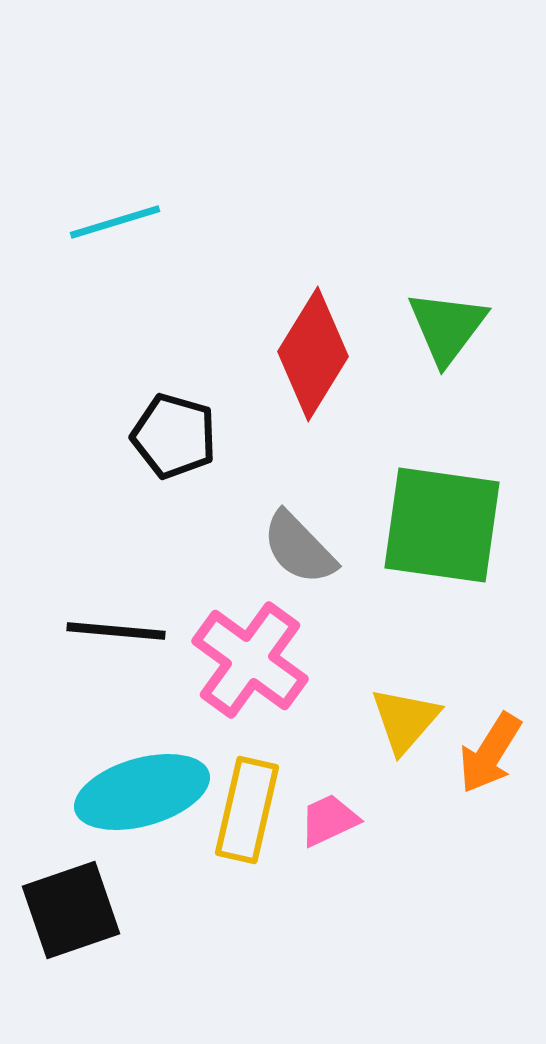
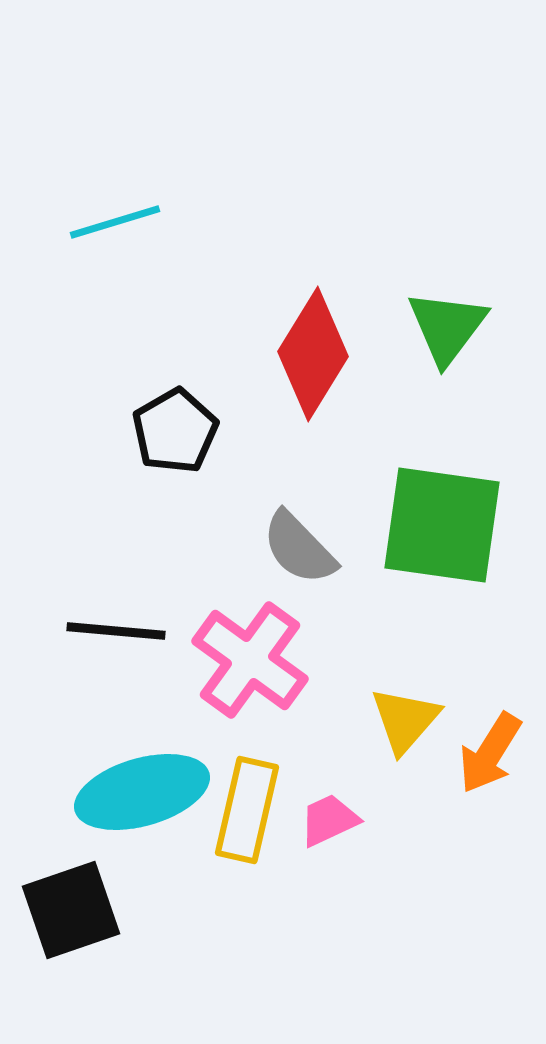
black pentagon: moved 1 px right, 5 px up; rotated 26 degrees clockwise
